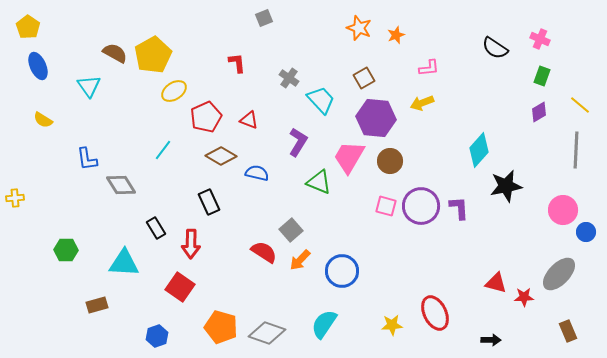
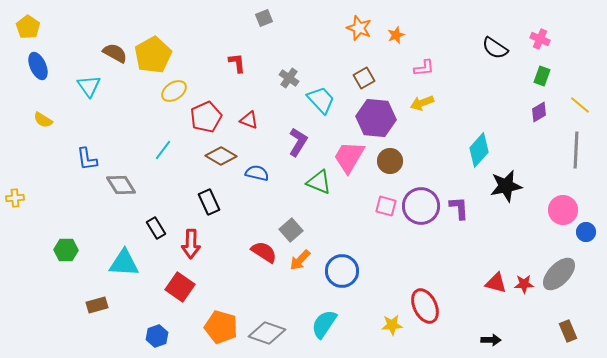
pink L-shape at (429, 68): moved 5 px left
red star at (524, 297): moved 13 px up
red ellipse at (435, 313): moved 10 px left, 7 px up
